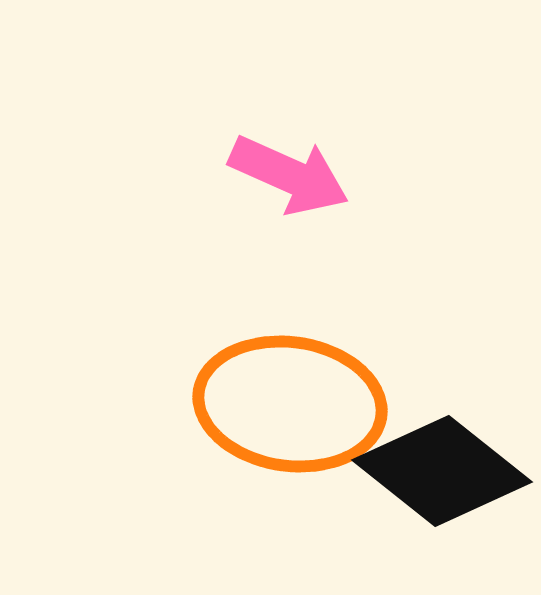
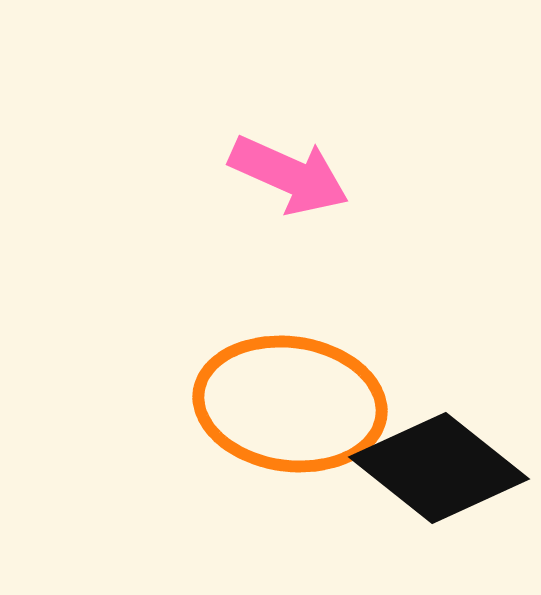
black diamond: moved 3 px left, 3 px up
